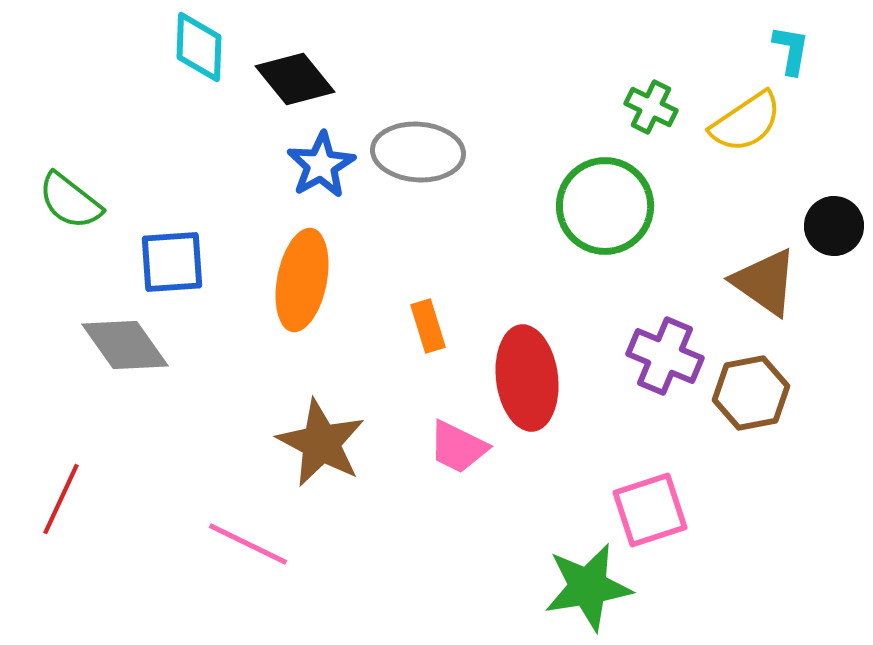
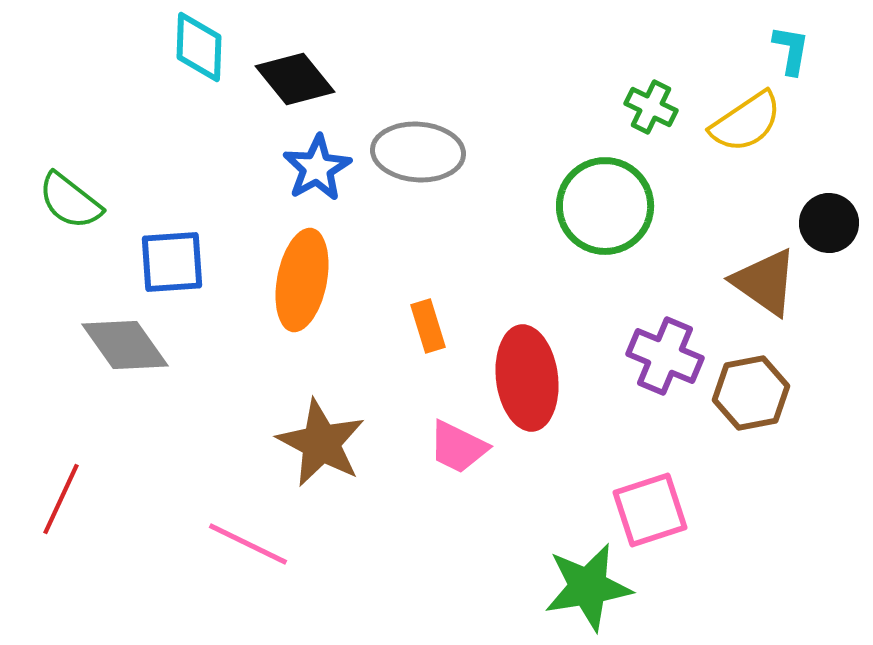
blue star: moved 4 px left, 3 px down
black circle: moved 5 px left, 3 px up
